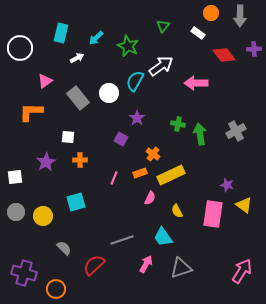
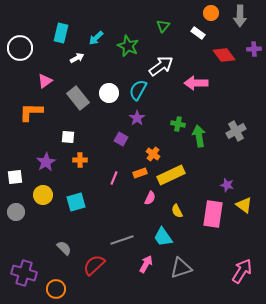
cyan semicircle at (135, 81): moved 3 px right, 9 px down
green arrow at (200, 134): moved 1 px left, 2 px down
yellow circle at (43, 216): moved 21 px up
